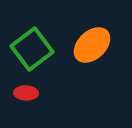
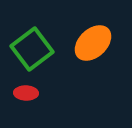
orange ellipse: moved 1 px right, 2 px up
